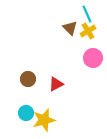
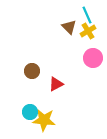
cyan line: moved 1 px down
brown triangle: moved 1 px left, 1 px up
brown circle: moved 4 px right, 8 px up
cyan circle: moved 4 px right, 1 px up
yellow star: rotated 20 degrees clockwise
